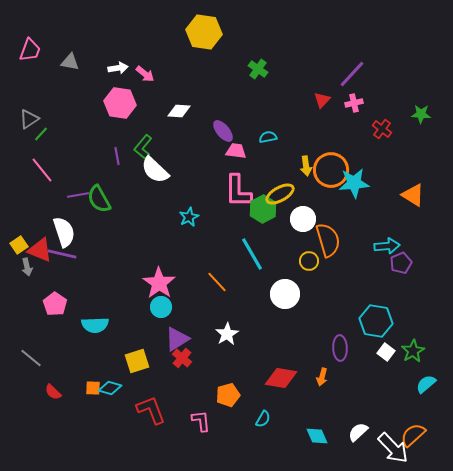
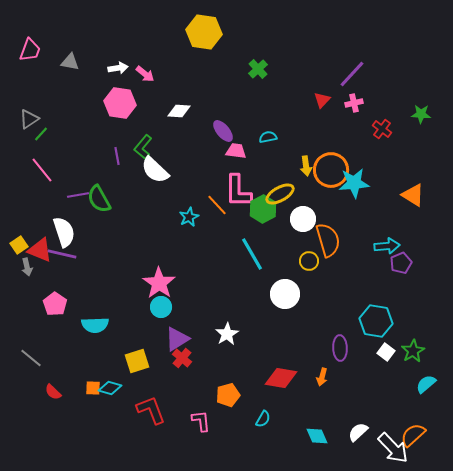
green cross at (258, 69): rotated 12 degrees clockwise
orange line at (217, 282): moved 77 px up
